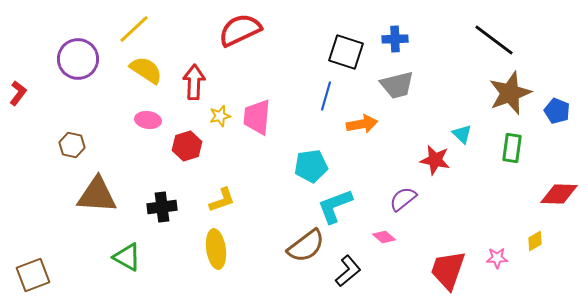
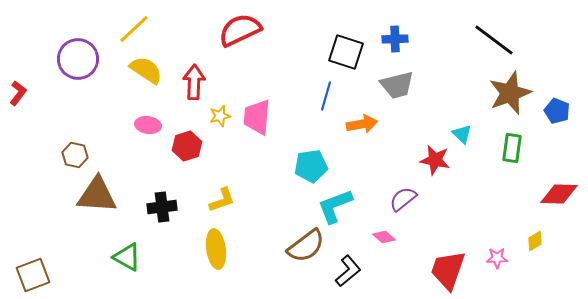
pink ellipse: moved 5 px down
brown hexagon: moved 3 px right, 10 px down
